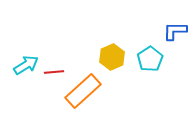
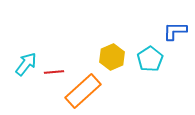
cyan arrow: moved 1 px up; rotated 20 degrees counterclockwise
